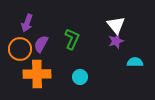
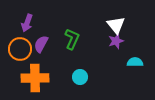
orange cross: moved 2 px left, 4 px down
